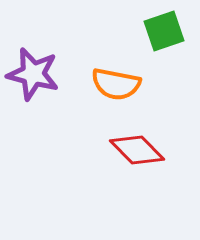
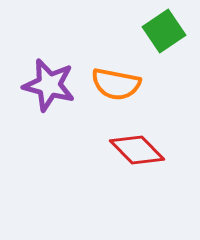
green square: rotated 15 degrees counterclockwise
purple star: moved 16 px right, 11 px down
